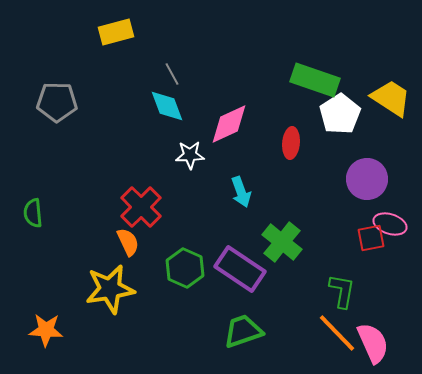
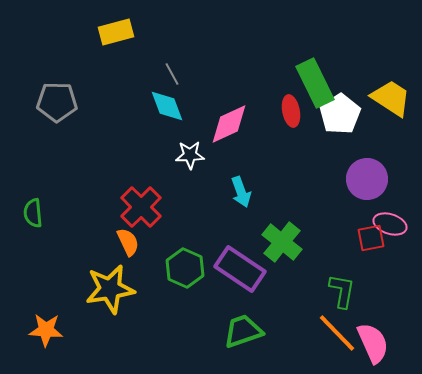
green rectangle: moved 3 px down; rotated 45 degrees clockwise
red ellipse: moved 32 px up; rotated 16 degrees counterclockwise
